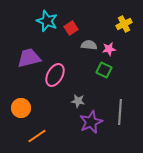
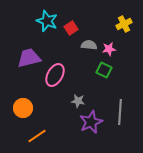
orange circle: moved 2 px right
